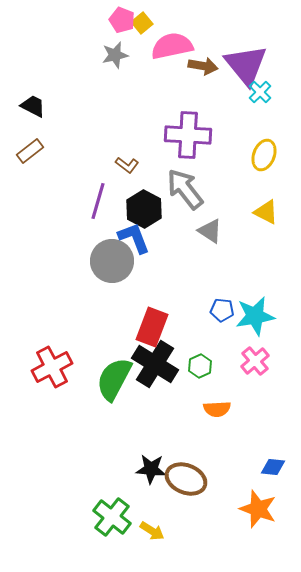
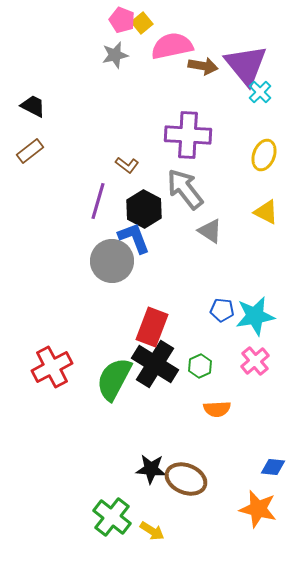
orange star: rotated 6 degrees counterclockwise
